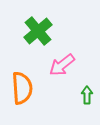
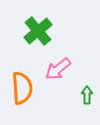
pink arrow: moved 4 px left, 4 px down
